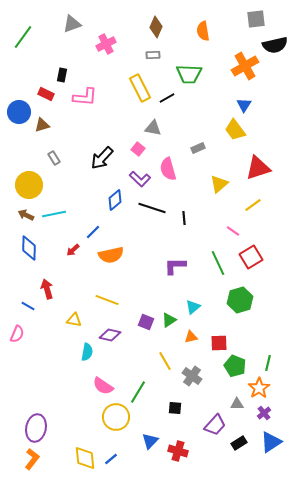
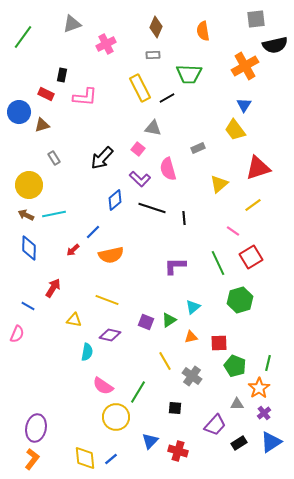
red arrow at (47, 289): moved 6 px right, 1 px up; rotated 48 degrees clockwise
